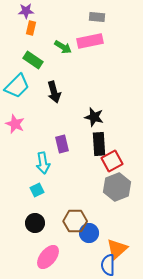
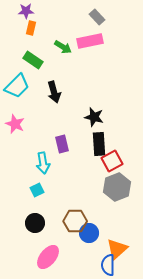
gray rectangle: rotated 42 degrees clockwise
